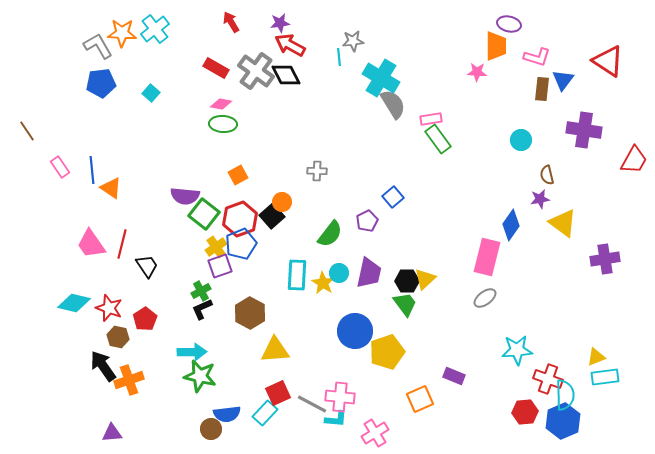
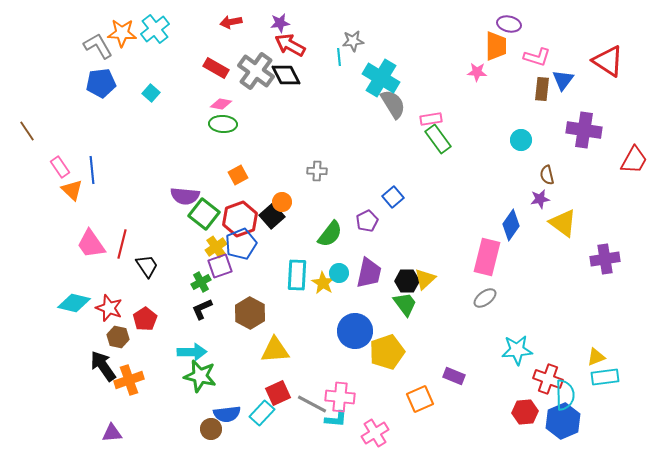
red arrow at (231, 22): rotated 70 degrees counterclockwise
orange triangle at (111, 188): moved 39 px left, 2 px down; rotated 10 degrees clockwise
green cross at (201, 291): moved 9 px up
cyan rectangle at (265, 413): moved 3 px left
